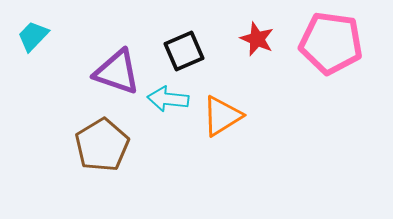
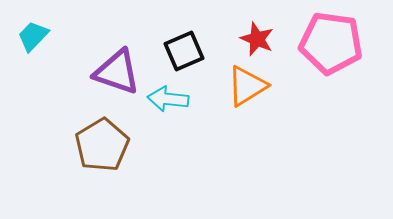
orange triangle: moved 25 px right, 30 px up
